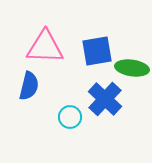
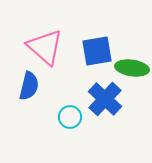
pink triangle: rotated 39 degrees clockwise
